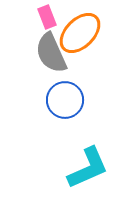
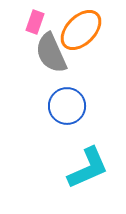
pink rectangle: moved 12 px left, 5 px down; rotated 40 degrees clockwise
orange ellipse: moved 1 px right, 3 px up
blue circle: moved 2 px right, 6 px down
